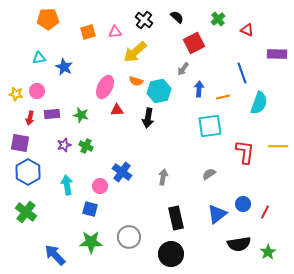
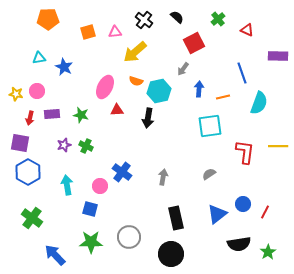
purple rectangle at (277, 54): moved 1 px right, 2 px down
green cross at (26, 212): moved 6 px right, 6 px down
